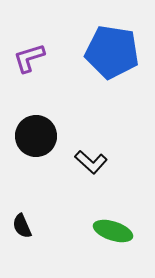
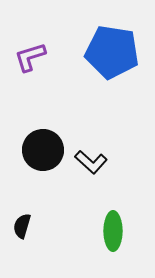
purple L-shape: moved 1 px right, 1 px up
black circle: moved 7 px right, 14 px down
black semicircle: rotated 40 degrees clockwise
green ellipse: rotated 72 degrees clockwise
